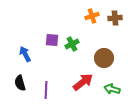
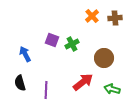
orange cross: rotated 24 degrees counterclockwise
purple square: rotated 16 degrees clockwise
